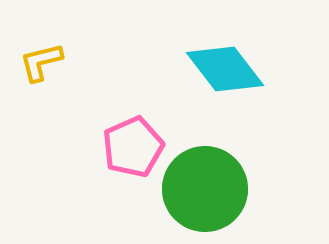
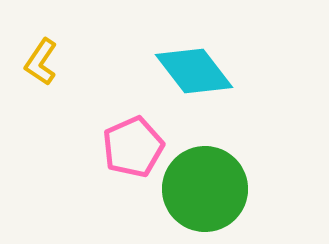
yellow L-shape: rotated 42 degrees counterclockwise
cyan diamond: moved 31 px left, 2 px down
